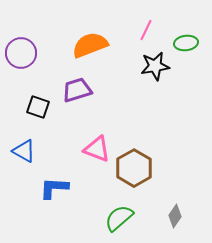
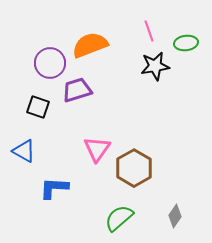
pink line: moved 3 px right, 1 px down; rotated 45 degrees counterclockwise
purple circle: moved 29 px right, 10 px down
pink triangle: rotated 44 degrees clockwise
